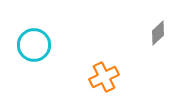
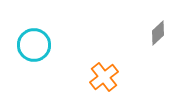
orange cross: rotated 12 degrees counterclockwise
